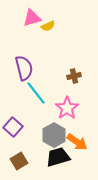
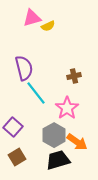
black trapezoid: moved 3 px down
brown square: moved 2 px left, 4 px up
